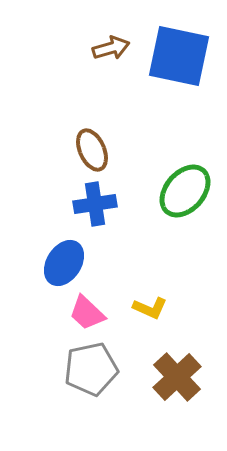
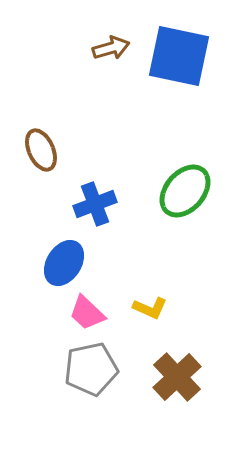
brown ellipse: moved 51 px left
blue cross: rotated 12 degrees counterclockwise
